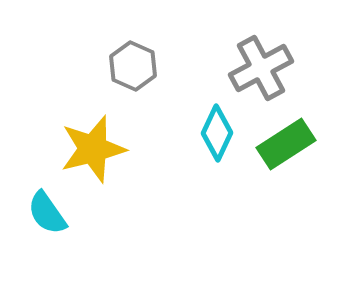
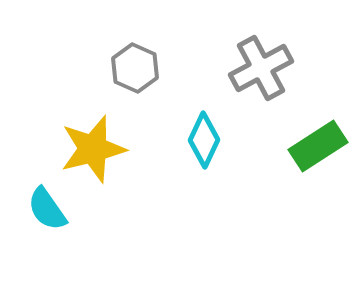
gray hexagon: moved 2 px right, 2 px down
cyan diamond: moved 13 px left, 7 px down
green rectangle: moved 32 px right, 2 px down
cyan semicircle: moved 4 px up
